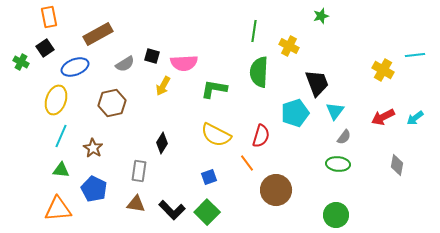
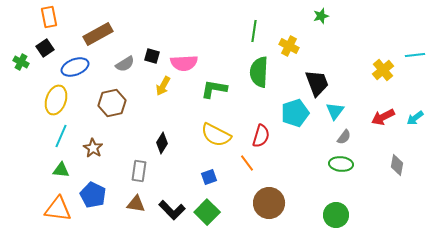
yellow cross at (383, 70): rotated 20 degrees clockwise
green ellipse at (338, 164): moved 3 px right
blue pentagon at (94, 189): moved 1 px left, 6 px down
brown circle at (276, 190): moved 7 px left, 13 px down
orange triangle at (58, 209): rotated 12 degrees clockwise
